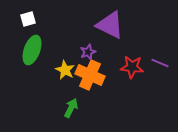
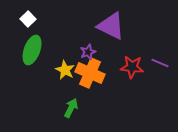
white square: rotated 28 degrees counterclockwise
purple triangle: moved 1 px right, 1 px down
orange cross: moved 2 px up
